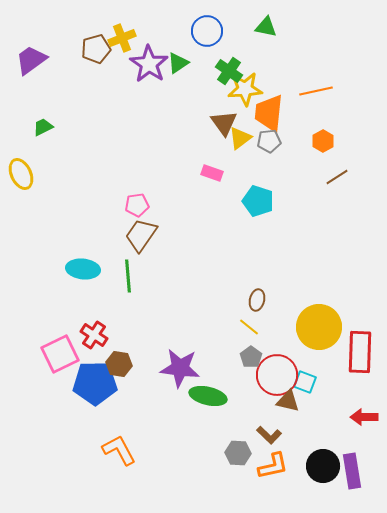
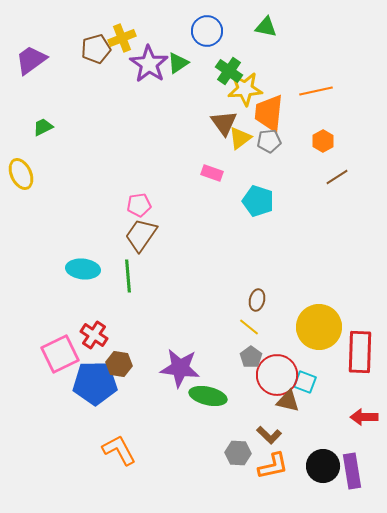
pink pentagon at (137, 205): moved 2 px right
